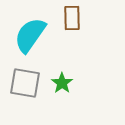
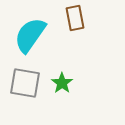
brown rectangle: moved 3 px right; rotated 10 degrees counterclockwise
